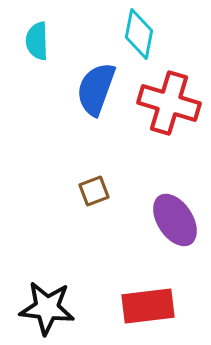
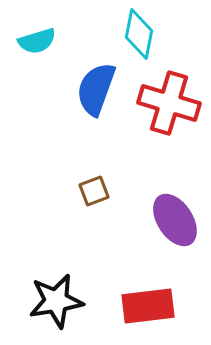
cyan semicircle: rotated 105 degrees counterclockwise
black star: moved 9 px right, 7 px up; rotated 16 degrees counterclockwise
